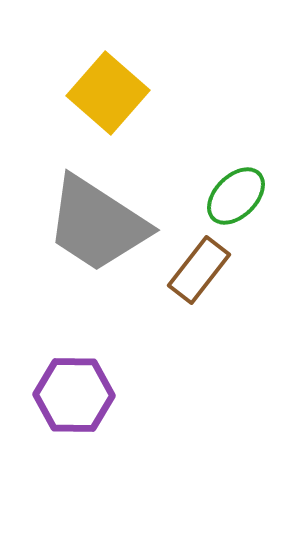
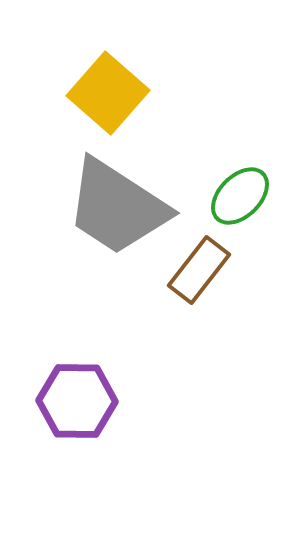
green ellipse: moved 4 px right
gray trapezoid: moved 20 px right, 17 px up
purple hexagon: moved 3 px right, 6 px down
